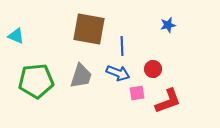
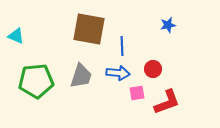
blue arrow: rotated 15 degrees counterclockwise
red L-shape: moved 1 px left, 1 px down
